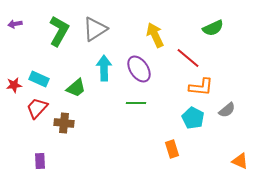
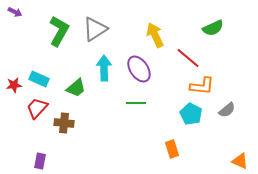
purple arrow: moved 12 px up; rotated 144 degrees counterclockwise
orange L-shape: moved 1 px right, 1 px up
cyan pentagon: moved 2 px left, 4 px up
purple rectangle: rotated 14 degrees clockwise
